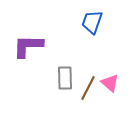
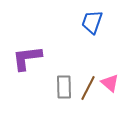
purple L-shape: moved 1 px left, 12 px down; rotated 8 degrees counterclockwise
gray rectangle: moved 1 px left, 9 px down
